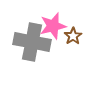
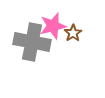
brown star: moved 3 px up
